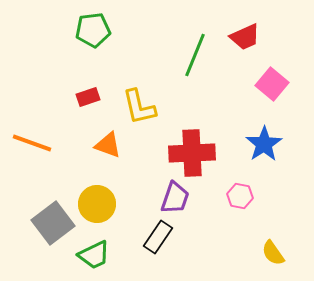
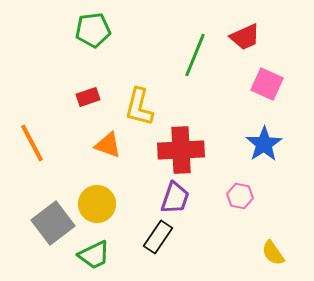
pink square: moved 5 px left; rotated 16 degrees counterclockwise
yellow L-shape: rotated 27 degrees clockwise
orange line: rotated 42 degrees clockwise
red cross: moved 11 px left, 3 px up
